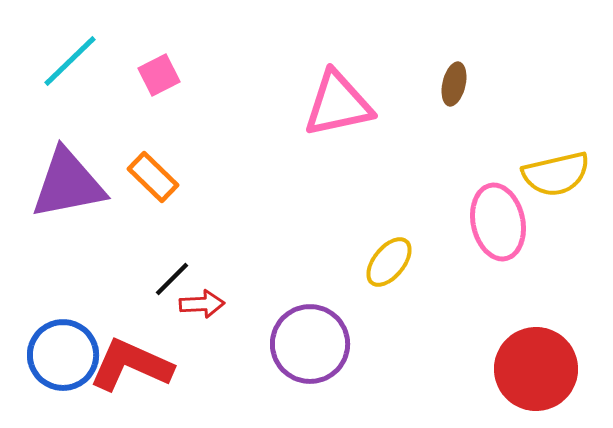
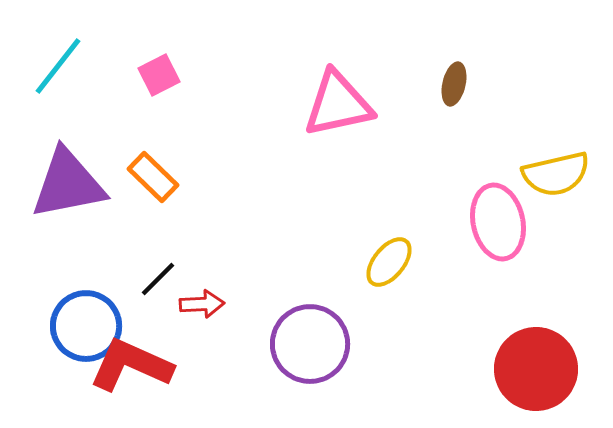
cyan line: moved 12 px left, 5 px down; rotated 8 degrees counterclockwise
black line: moved 14 px left
blue circle: moved 23 px right, 29 px up
